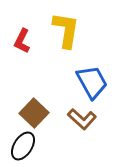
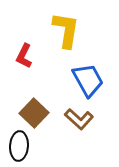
red L-shape: moved 2 px right, 15 px down
blue trapezoid: moved 4 px left, 2 px up
brown L-shape: moved 3 px left
black ellipse: moved 4 px left; rotated 28 degrees counterclockwise
